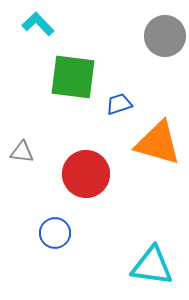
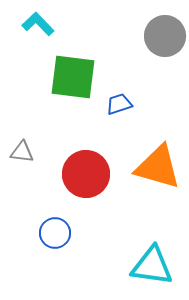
orange triangle: moved 24 px down
